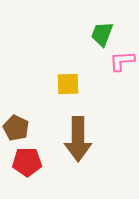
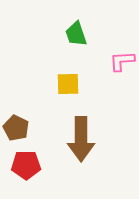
green trapezoid: moved 26 px left; rotated 40 degrees counterclockwise
brown arrow: moved 3 px right
red pentagon: moved 1 px left, 3 px down
